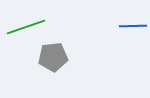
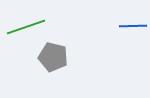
gray pentagon: rotated 20 degrees clockwise
